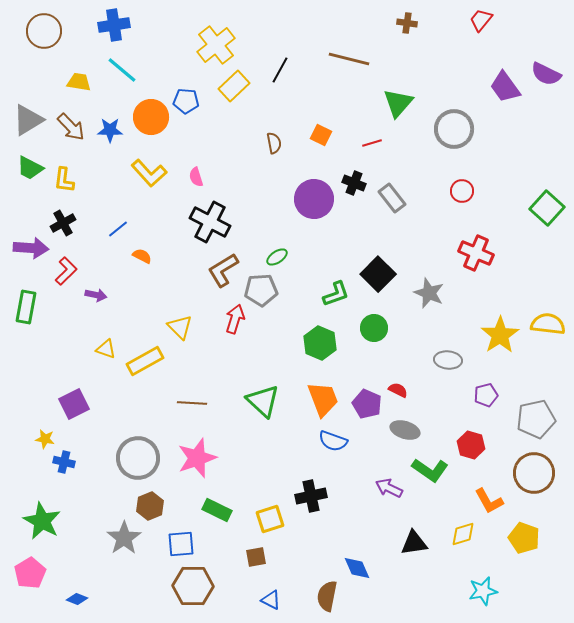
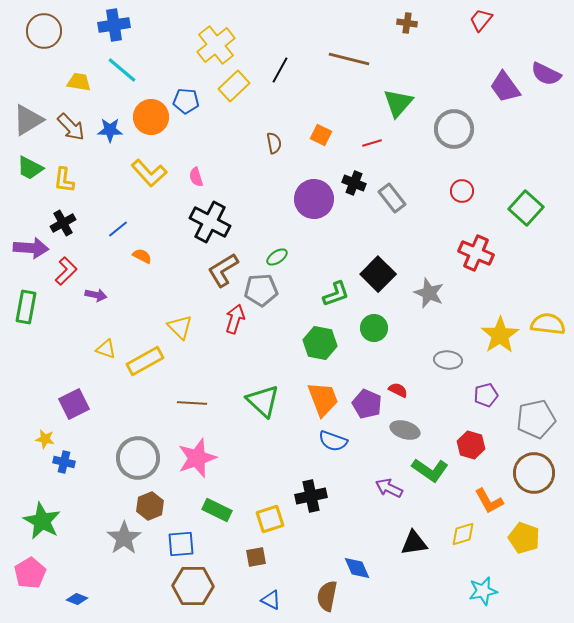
green square at (547, 208): moved 21 px left
green hexagon at (320, 343): rotated 12 degrees counterclockwise
